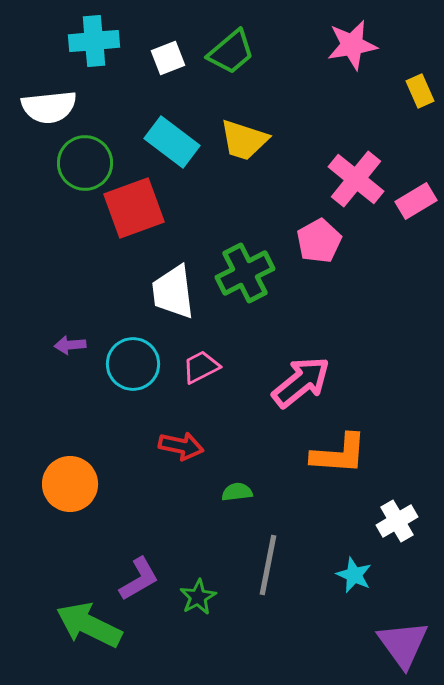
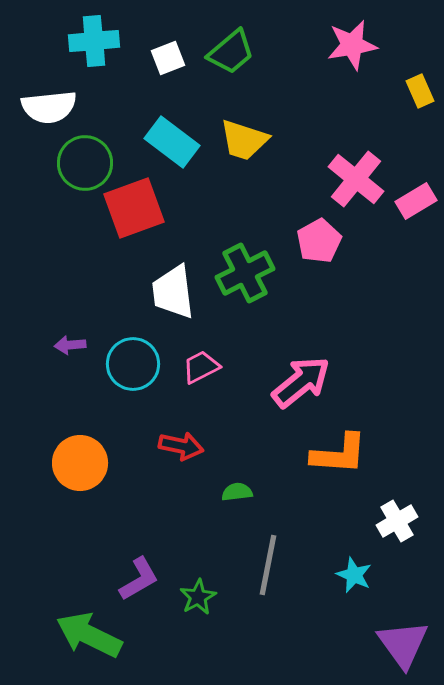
orange circle: moved 10 px right, 21 px up
green arrow: moved 10 px down
